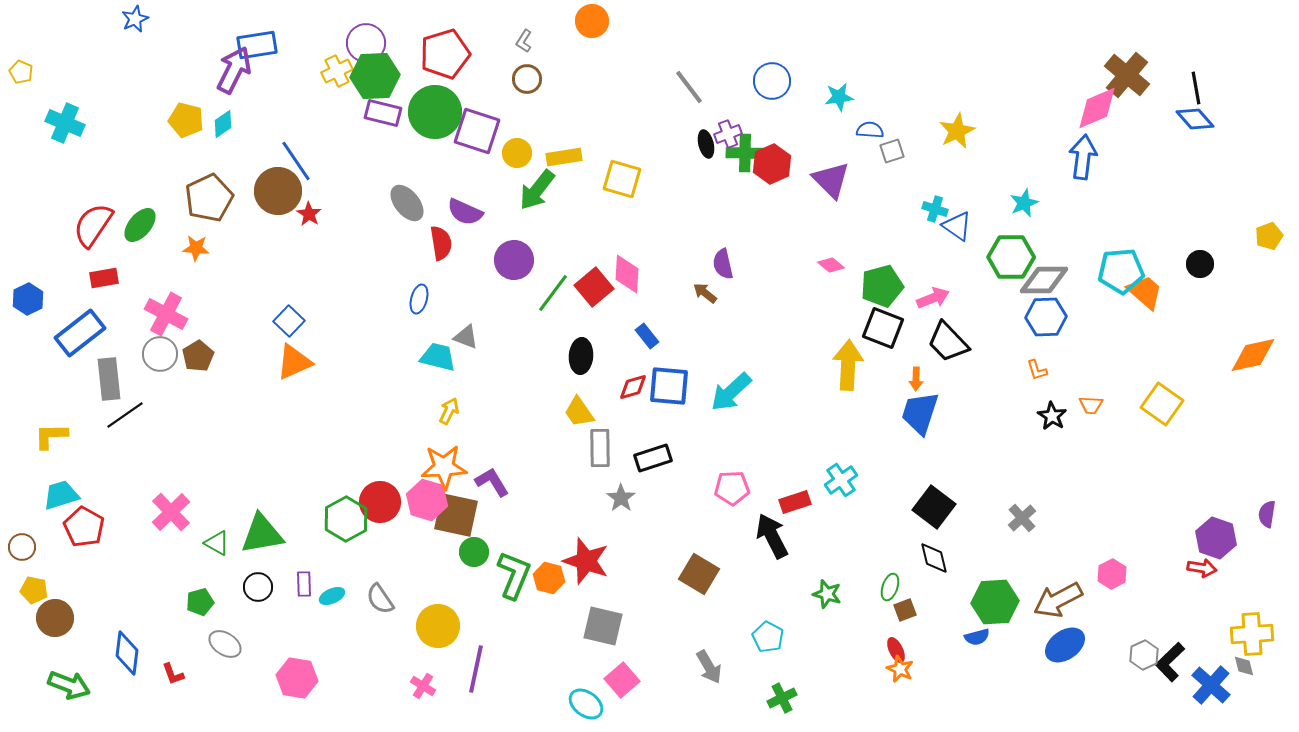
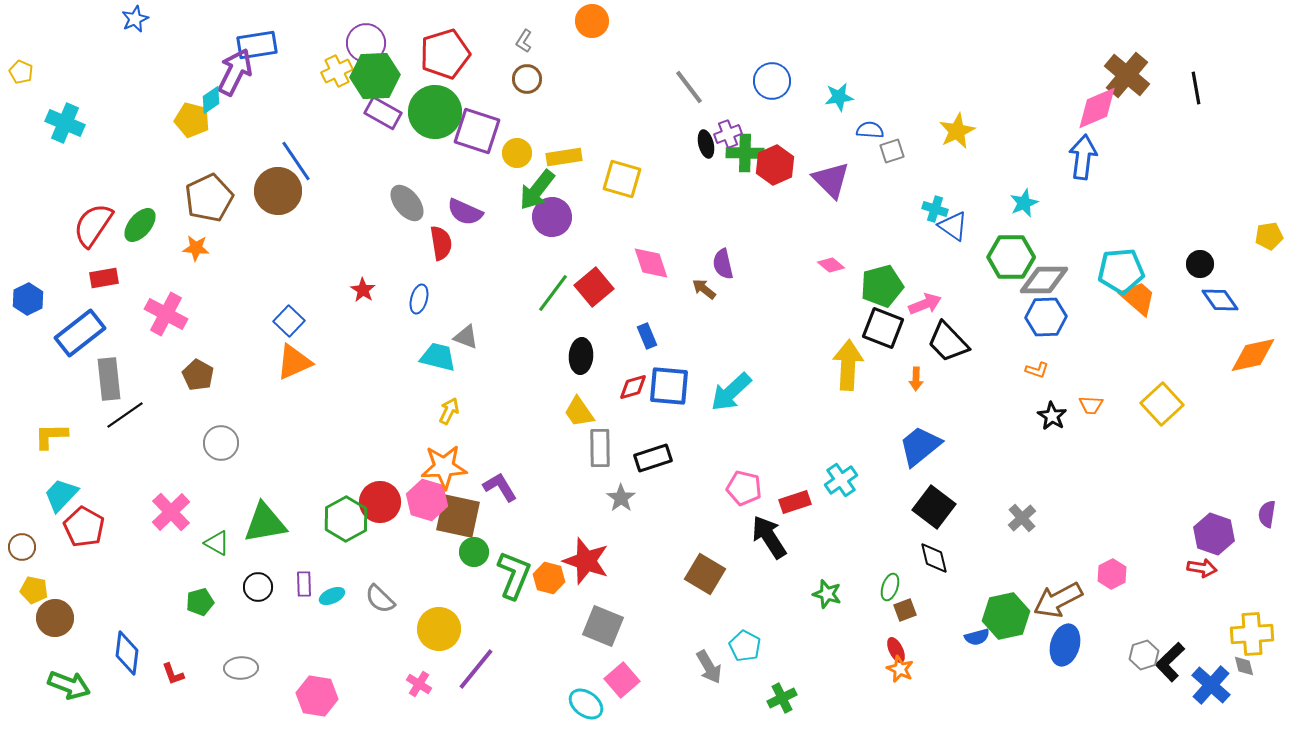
purple arrow at (234, 70): moved 1 px right, 2 px down
purple rectangle at (383, 113): rotated 15 degrees clockwise
blue diamond at (1195, 119): moved 25 px right, 181 px down; rotated 6 degrees clockwise
yellow pentagon at (186, 120): moved 6 px right
cyan diamond at (223, 124): moved 12 px left, 24 px up
red hexagon at (772, 164): moved 3 px right, 1 px down
red star at (309, 214): moved 54 px right, 76 px down
blue triangle at (957, 226): moved 4 px left
yellow pentagon at (1269, 236): rotated 12 degrees clockwise
purple circle at (514, 260): moved 38 px right, 43 px up
pink diamond at (627, 274): moved 24 px right, 11 px up; rotated 21 degrees counterclockwise
orange trapezoid at (1145, 292): moved 7 px left, 6 px down
brown arrow at (705, 293): moved 1 px left, 4 px up
pink arrow at (933, 298): moved 8 px left, 6 px down
blue rectangle at (647, 336): rotated 15 degrees clockwise
gray circle at (160, 354): moved 61 px right, 89 px down
brown pentagon at (198, 356): moved 19 px down; rotated 12 degrees counterclockwise
orange L-shape at (1037, 370): rotated 55 degrees counterclockwise
yellow square at (1162, 404): rotated 12 degrees clockwise
blue trapezoid at (920, 413): moved 33 px down; rotated 33 degrees clockwise
purple L-shape at (492, 482): moved 8 px right, 5 px down
pink pentagon at (732, 488): moved 12 px right; rotated 16 degrees clockwise
cyan trapezoid at (61, 495): rotated 30 degrees counterclockwise
brown square at (456, 515): moved 2 px right, 1 px down
green triangle at (262, 534): moved 3 px right, 11 px up
black arrow at (772, 536): moved 3 px left, 1 px down; rotated 6 degrees counterclockwise
purple hexagon at (1216, 538): moved 2 px left, 4 px up
brown square at (699, 574): moved 6 px right
gray semicircle at (380, 599): rotated 12 degrees counterclockwise
green hexagon at (995, 602): moved 11 px right, 14 px down; rotated 9 degrees counterclockwise
yellow circle at (438, 626): moved 1 px right, 3 px down
gray square at (603, 626): rotated 9 degrees clockwise
cyan pentagon at (768, 637): moved 23 px left, 9 px down
gray ellipse at (225, 644): moved 16 px right, 24 px down; rotated 36 degrees counterclockwise
blue ellipse at (1065, 645): rotated 39 degrees counterclockwise
gray hexagon at (1144, 655): rotated 8 degrees clockwise
purple line at (476, 669): rotated 27 degrees clockwise
pink hexagon at (297, 678): moved 20 px right, 18 px down
pink cross at (423, 686): moved 4 px left, 2 px up
